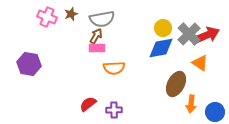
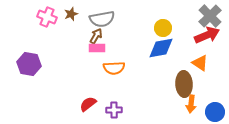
gray cross: moved 21 px right, 18 px up
brown ellipse: moved 8 px right; rotated 30 degrees counterclockwise
